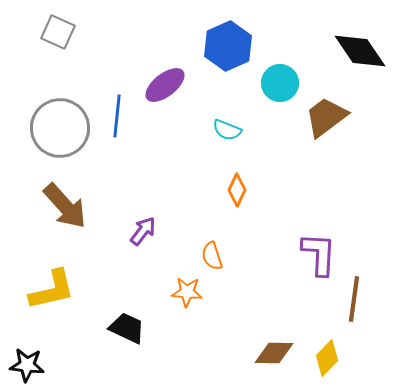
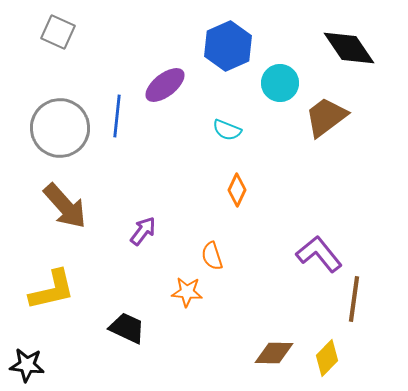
black diamond: moved 11 px left, 3 px up
purple L-shape: rotated 42 degrees counterclockwise
